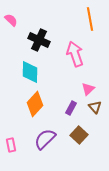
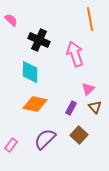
orange diamond: rotated 60 degrees clockwise
pink rectangle: rotated 48 degrees clockwise
